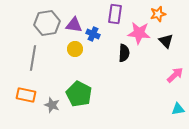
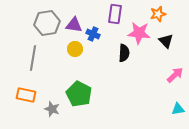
gray star: moved 4 px down
